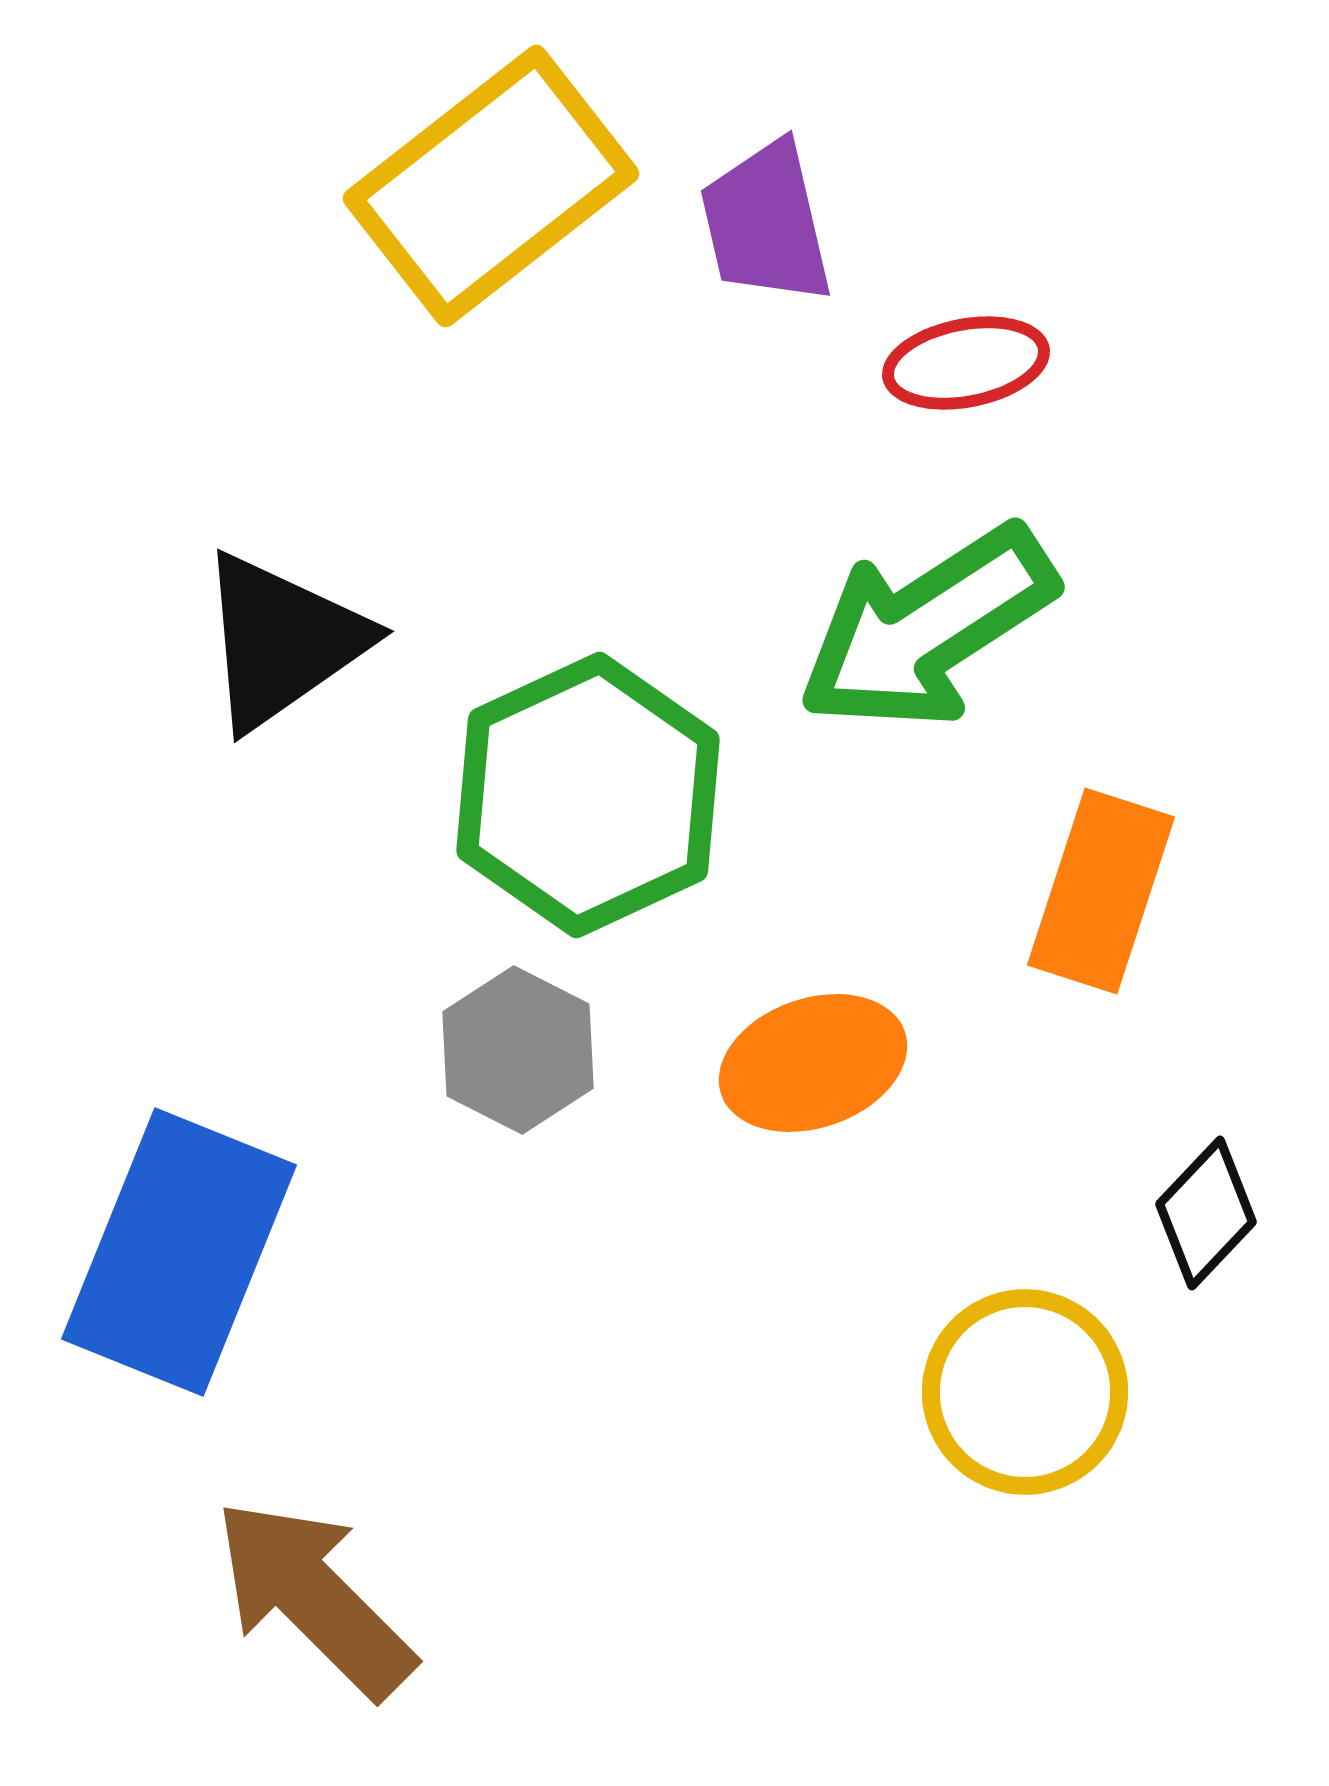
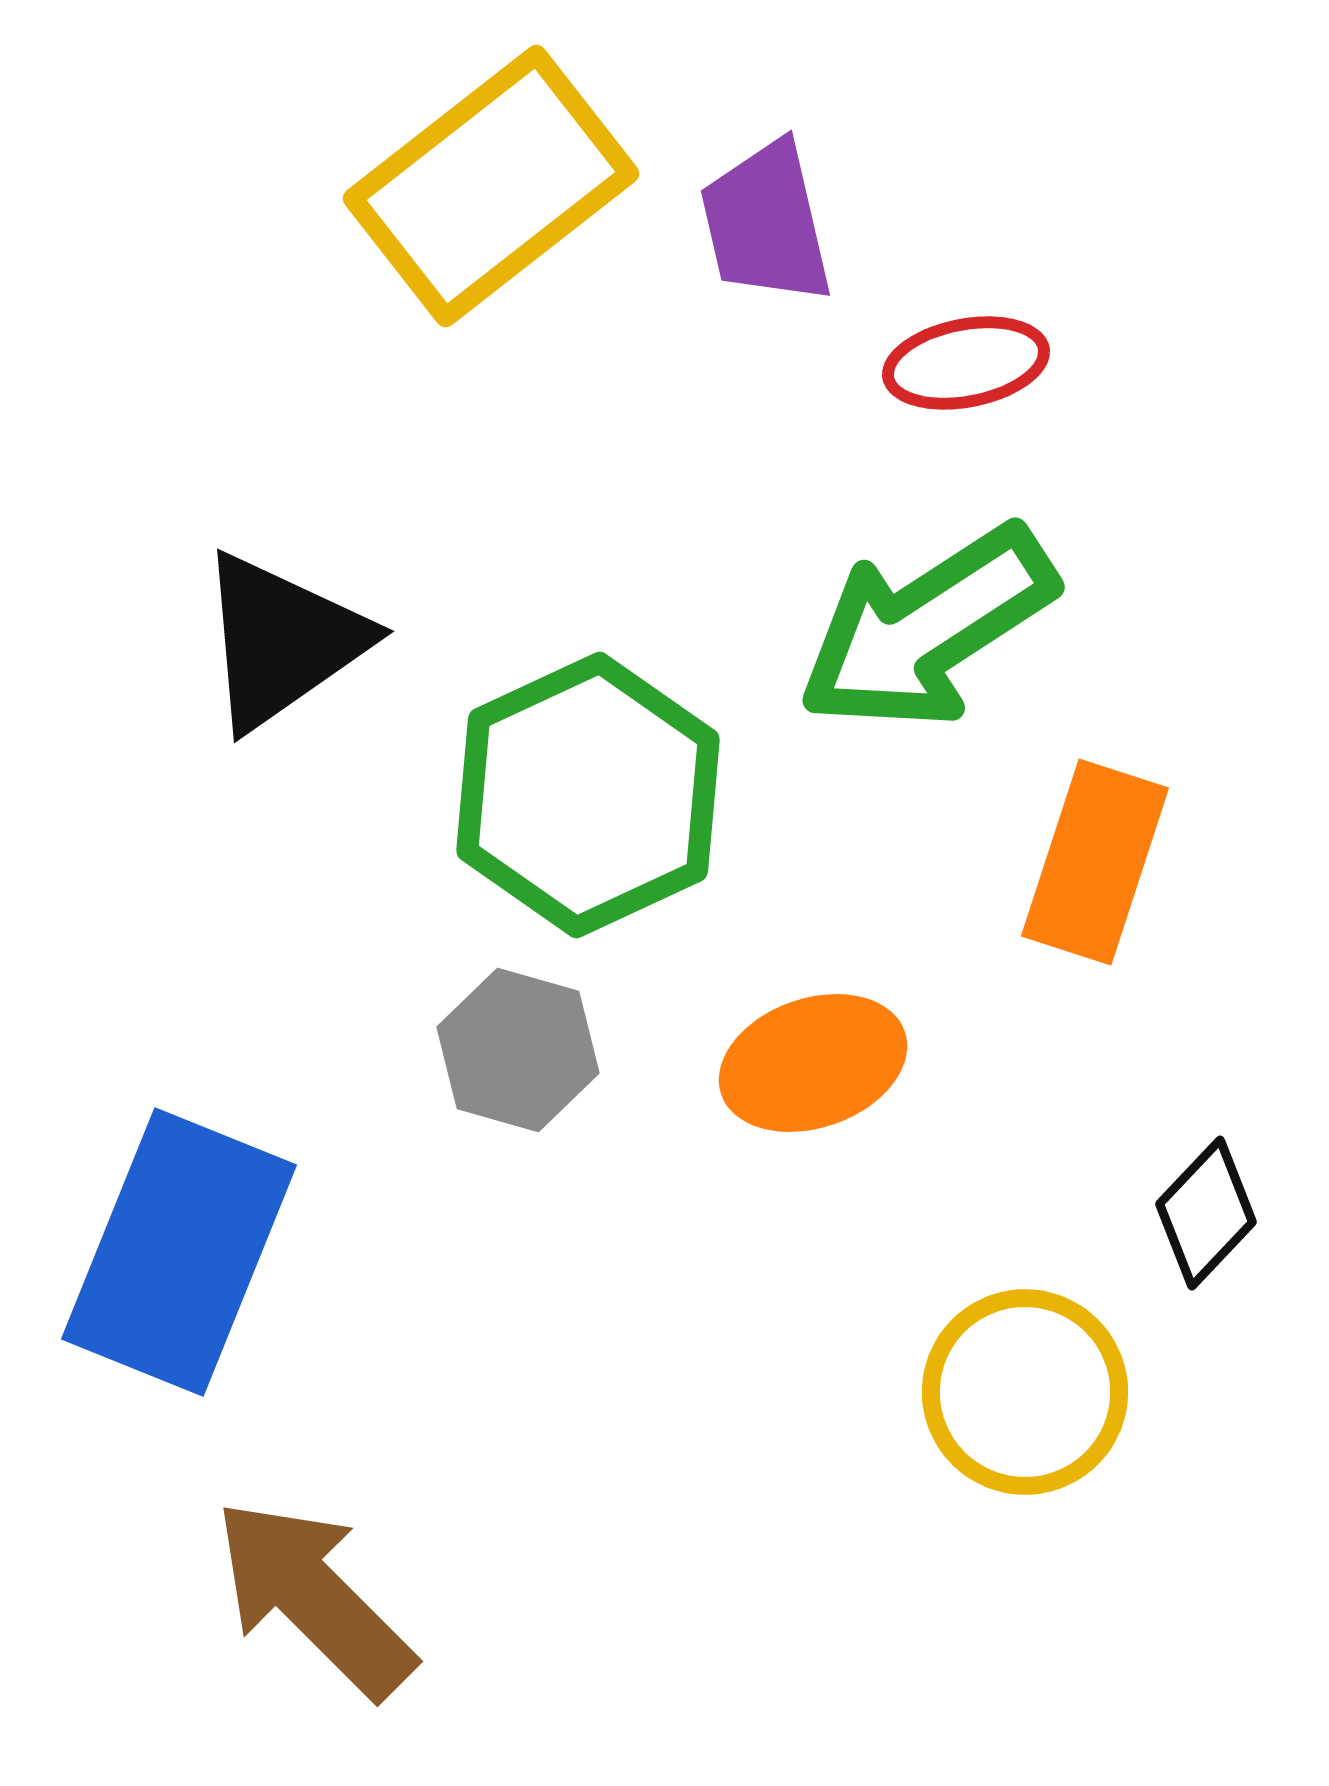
orange rectangle: moved 6 px left, 29 px up
gray hexagon: rotated 11 degrees counterclockwise
